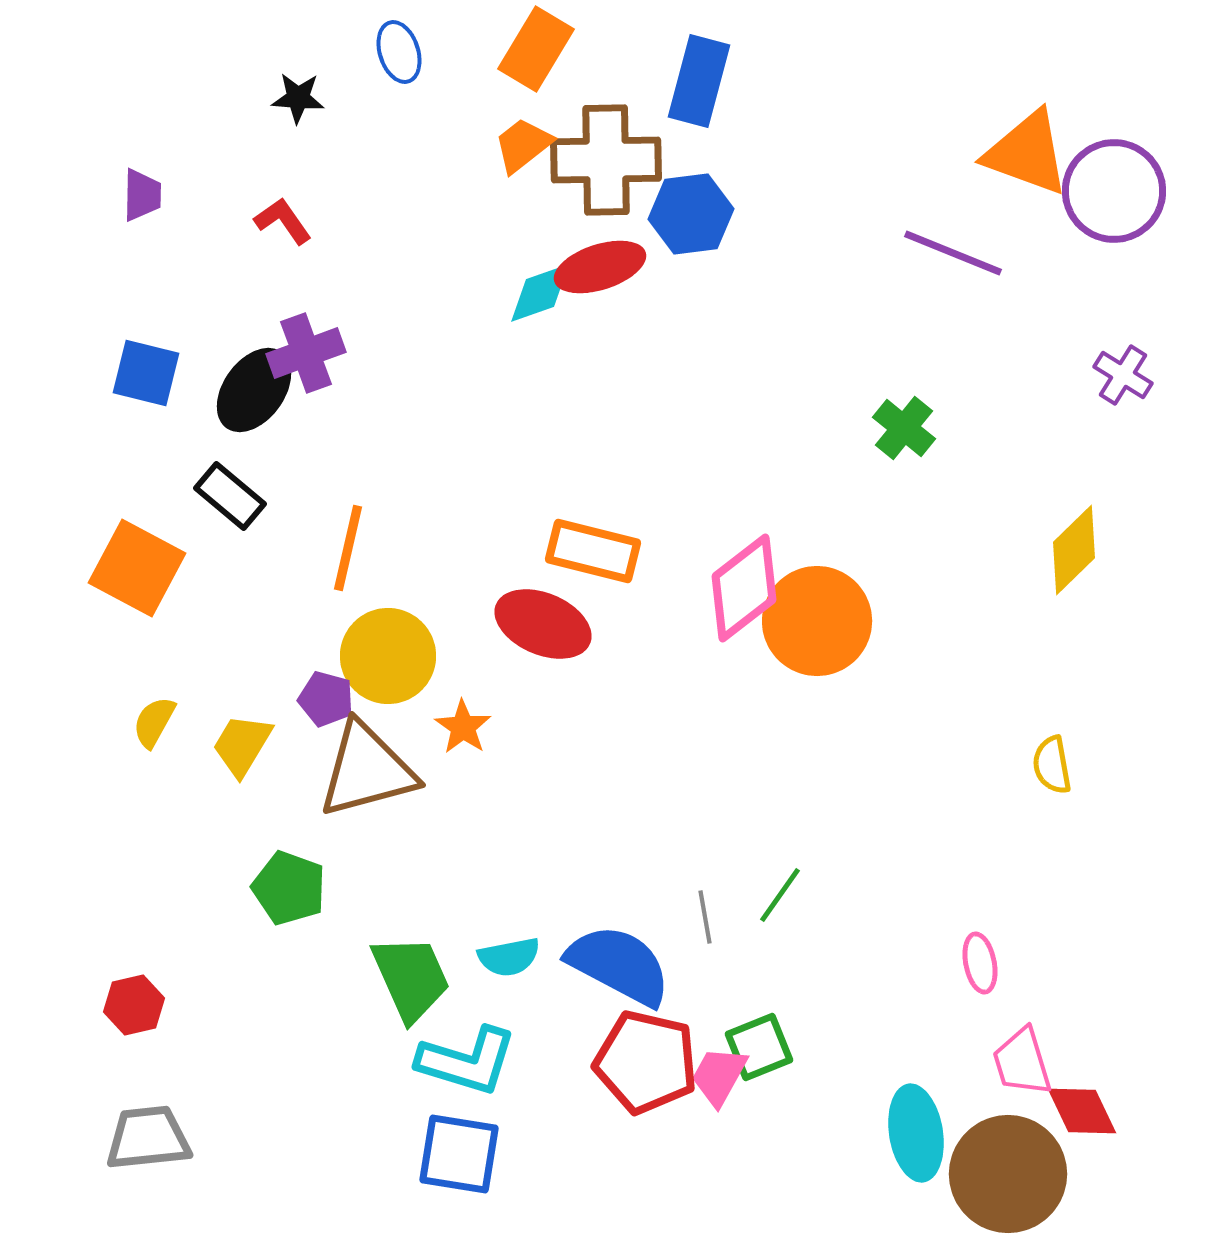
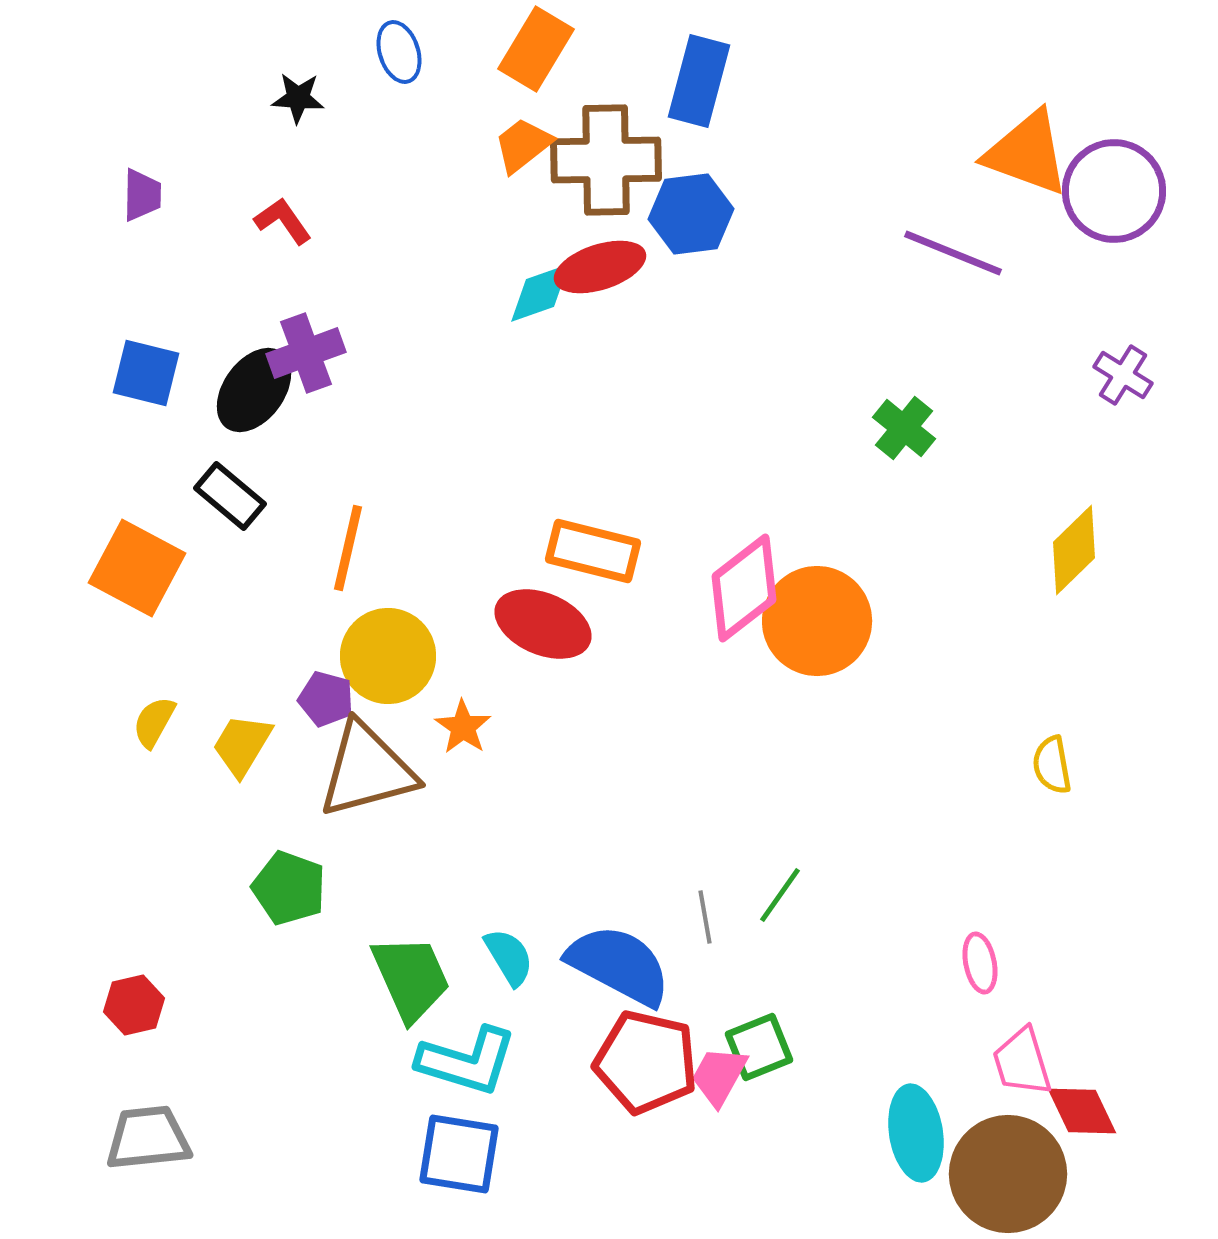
cyan semicircle at (509, 957): rotated 110 degrees counterclockwise
